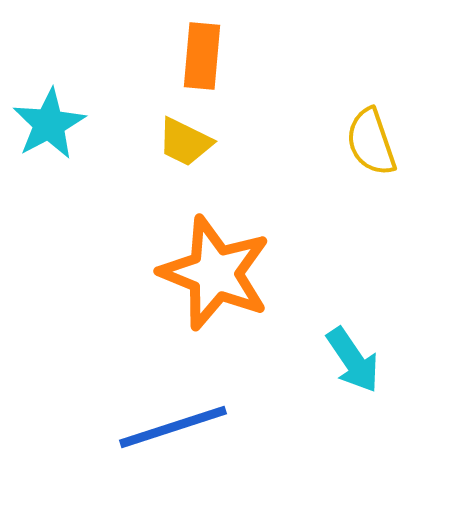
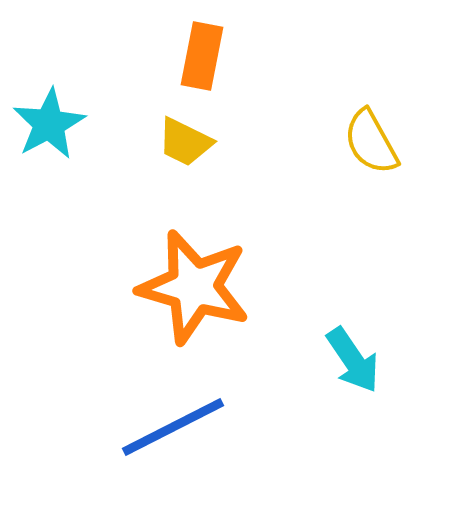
orange rectangle: rotated 6 degrees clockwise
yellow semicircle: rotated 10 degrees counterclockwise
orange star: moved 21 px left, 14 px down; rotated 6 degrees counterclockwise
blue line: rotated 9 degrees counterclockwise
